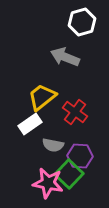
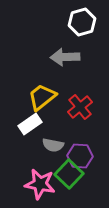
gray arrow: rotated 24 degrees counterclockwise
red cross: moved 5 px right, 5 px up; rotated 15 degrees clockwise
pink star: moved 8 px left, 1 px down
